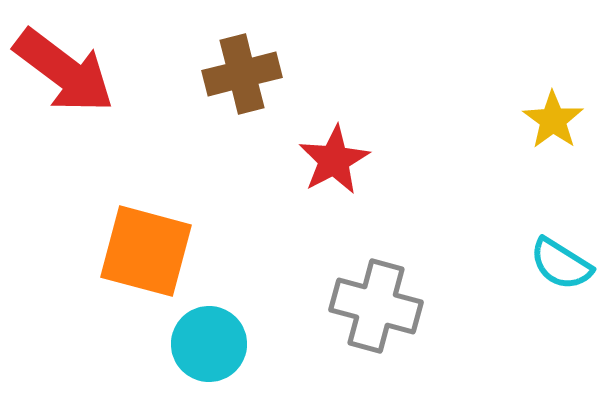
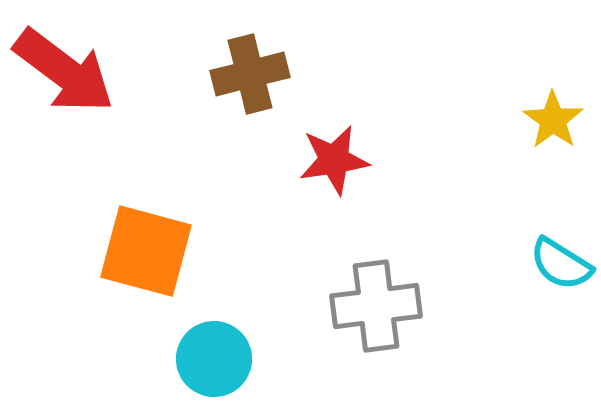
brown cross: moved 8 px right
red star: rotated 20 degrees clockwise
gray cross: rotated 22 degrees counterclockwise
cyan circle: moved 5 px right, 15 px down
